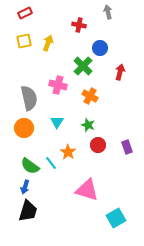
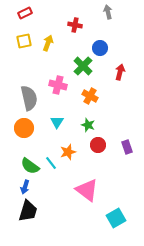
red cross: moved 4 px left
orange star: rotated 21 degrees clockwise
pink triangle: rotated 20 degrees clockwise
